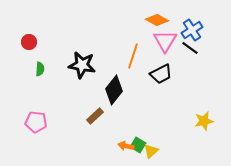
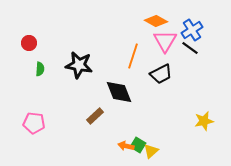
orange diamond: moved 1 px left, 1 px down
red circle: moved 1 px down
black star: moved 3 px left
black diamond: moved 5 px right, 2 px down; rotated 60 degrees counterclockwise
pink pentagon: moved 2 px left, 1 px down
